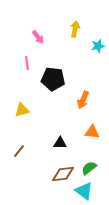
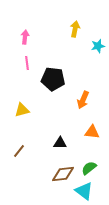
pink arrow: moved 13 px left; rotated 136 degrees counterclockwise
